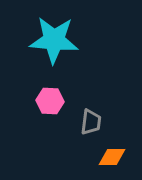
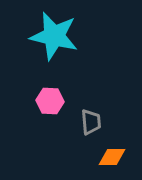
cyan star: moved 4 px up; rotated 9 degrees clockwise
gray trapezoid: rotated 12 degrees counterclockwise
